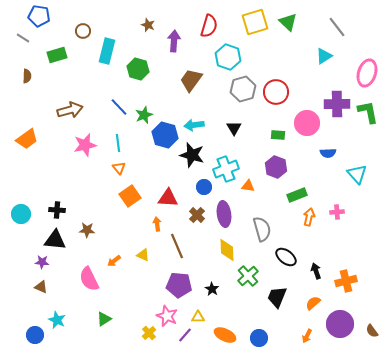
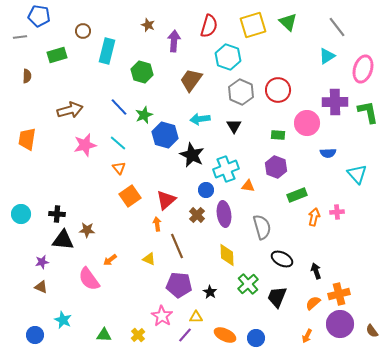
yellow square at (255, 22): moved 2 px left, 3 px down
gray line at (23, 38): moved 3 px left, 1 px up; rotated 40 degrees counterclockwise
cyan triangle at (324, 56): moved 3 px right
green hexagon at (138, 69): moved 4 px right, 3 px down
pink ellipse at (367, 73): moved 4 px left, 4 px up
gray hexagon at (243, 89): moved 2 px left, 3 px down; rotated 20 degrees counterclockwise
red circle at (276, 92): moved 2 px right, 2 px up
purple cross at (337, 104): moved 2 px left, 2 px up
cyan arrow at (194, 125): moved 6 px right, 6 px up
black triangle at (234, 128): moved 2 px up
orange trapezoid at (27, 139): rotated 135 degrees clockwise
cyan line at (118, 143): rotated 42 degrees counterclockwise
black star at (192, 155): rotated 10 degrees clockwise
blue circle at (204, 187): moved 2 px right, 3 px down
red triangle at (168, 198): moved 2 px left, 2 px down; rotated 45 degrees counterclockwise
black cross at (57, 210): moved 4 px down
orange arrow at (309, 217): moved 5 px right
gray semicircle at (262, 229): moved 2 px up
black triangle at (55, 240): moved 8 px right
yellow diamond at (227, 250): moved 5 px down
yellow triangle at (143, 255): moved 6 px right, 4 px down
black ellipse at (286, 257): moved 4 px left, 2 px down; rotated 10 degrees counterclockwise
orange arrow at (114, 261): moved 4 px left, 1 px up
purple star at (42, 262): rotated 16 degrees counterclockwise
green cross at (248, 276): moved 8 px down
pink semicircle at (89, 279): rotated 10 degrees counterclockwise
orange cross at (346, 281): moved 7 px left, 13 px down
black star at (212, 289): moved 2 px left, 3 px down
pink star at (167, 316): moved 5 px left; rotated 10 degrees clockwise
yellow triangle at (198, 317): moved 2 px left
green triangle at (104, 319): moved 16 px down; rotated 35 degrees clockwise
cyan star at (57, 320): moved 6 px right
yellow cross at (149, 333): moved 11 px left, 2 px down
blue circle at (259, 338): moved 3 px left
